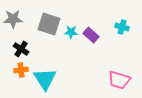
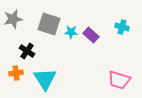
gray star: rotated 12 degrees counterclockwise
black cross: moved 6 px right, 2 px down
orange cross: moved 5 px left, 3 px down
